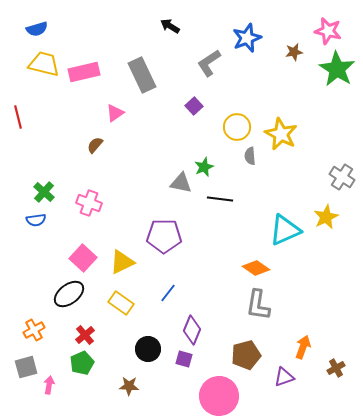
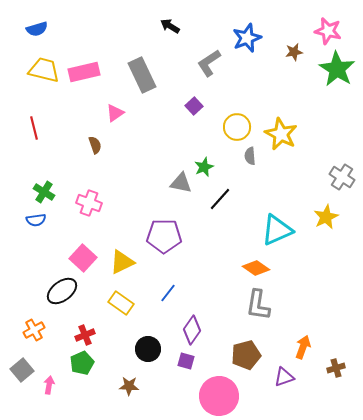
yellow trapezoid at (44, 64): moved 6 px down
red line at (18, 117): moved 16 px right, 11 px down
brown semicircle at (95, 145): rotated 120 degrees clockwise
green cross at (44, 192): rotated 10 degrees counterclockwise
black line at (220, 199): rotated 55 degrees counterclockwise
cyan triangle at (285, 230): moved 8 px left
black ellipse at (69, 294): moved 7 px left, 3 px up
purple diamond at (192, 330): rotated 12 degrees clockwise
red cross at (85, 335): rotated 18 degrees clockwise
purple square at (184, 359): moved 2 px right, 2 px down
gray square at (26, 367): moved 4 px left, 3 px down; rotated 25 degrees counterclockwise
brown cross at (336, 368): rotated 12 degrees clockwise
